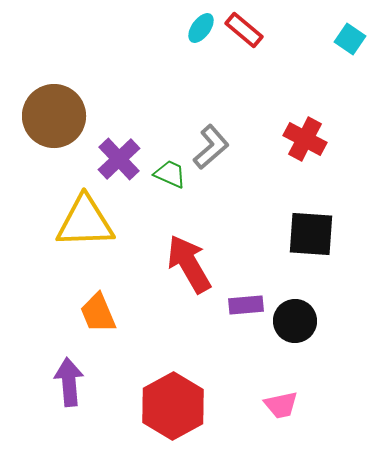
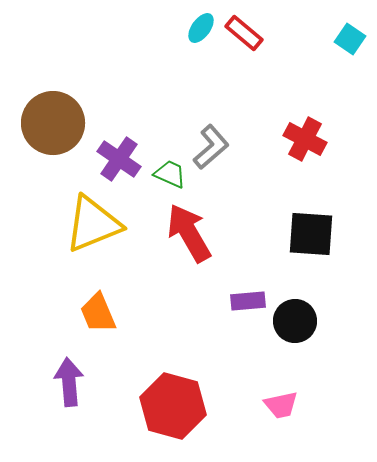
red rectangle: moved 3 px down
brown circle: moved 1 px left, 7 px down
purple cross: rotated 12 degrees counterclockwise
yellow triangle: moved 8 px right, 2 px down; rotated 20 degrees counterclockwise
red arrow: moved 31 px up
purple rectangle: moved 2 px right, 4 px up
red hexagon: rotated 16 degrees counterclockwise
